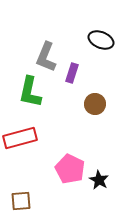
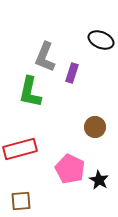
gray L-shape: moved 1 px left
brown circle: moved 23 px down
red rectangle: moved 11 px down
